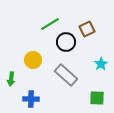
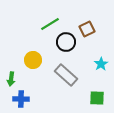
blue cross: moved 10 px left
